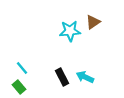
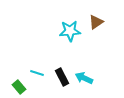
brown triangle: moved 3 px right
cyan line: moved 15 px right, 5 px down; rotated 32 degrees counterclockwise
cyan arrow: moved 1 px left, 1 px down
